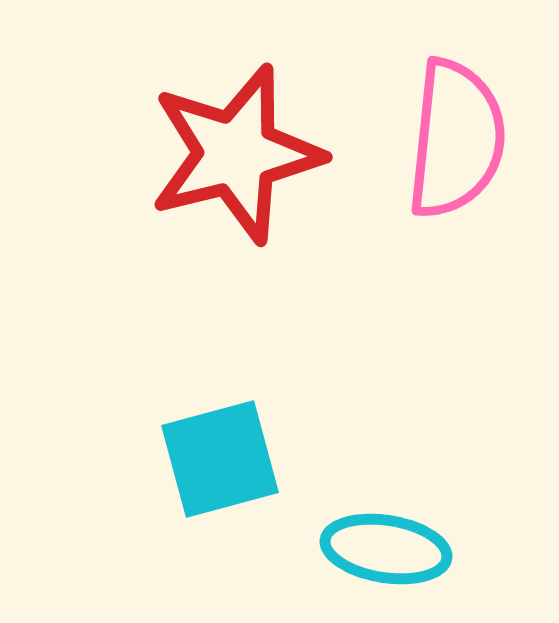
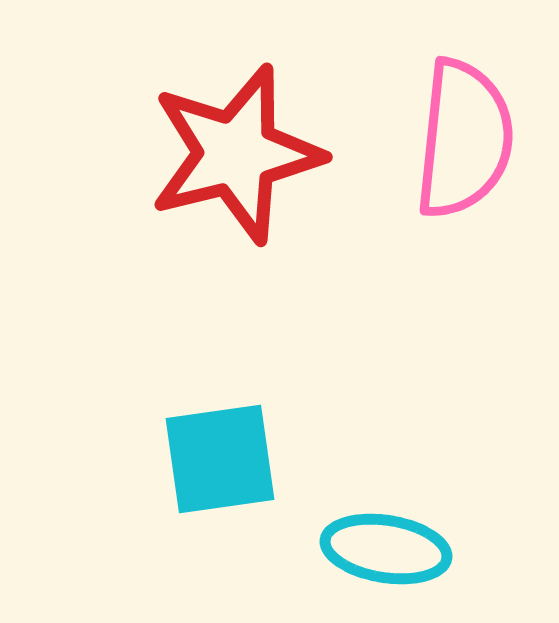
pink semicircle: moved 8 px right
cyan square: rotated 7 degrees clockwise
